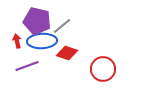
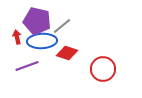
red arrow: moved 4 px up
